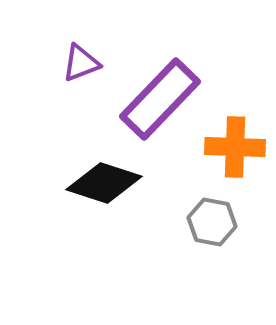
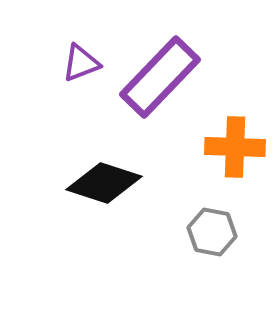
purple rectangle: moved 22 px up
gray hexagon: moved 10 px down
